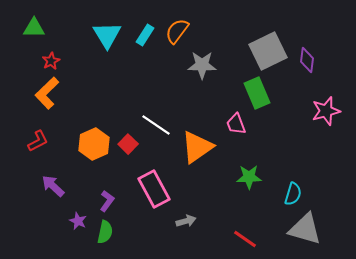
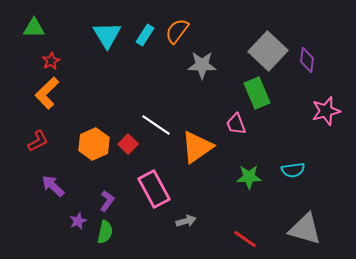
gray square: rotated 21 degrees counterclockwise
cyan semicircle: moved 24 px up; rotated 65 degrees clockwise
purple star: rotated 24 degrees clockwise
